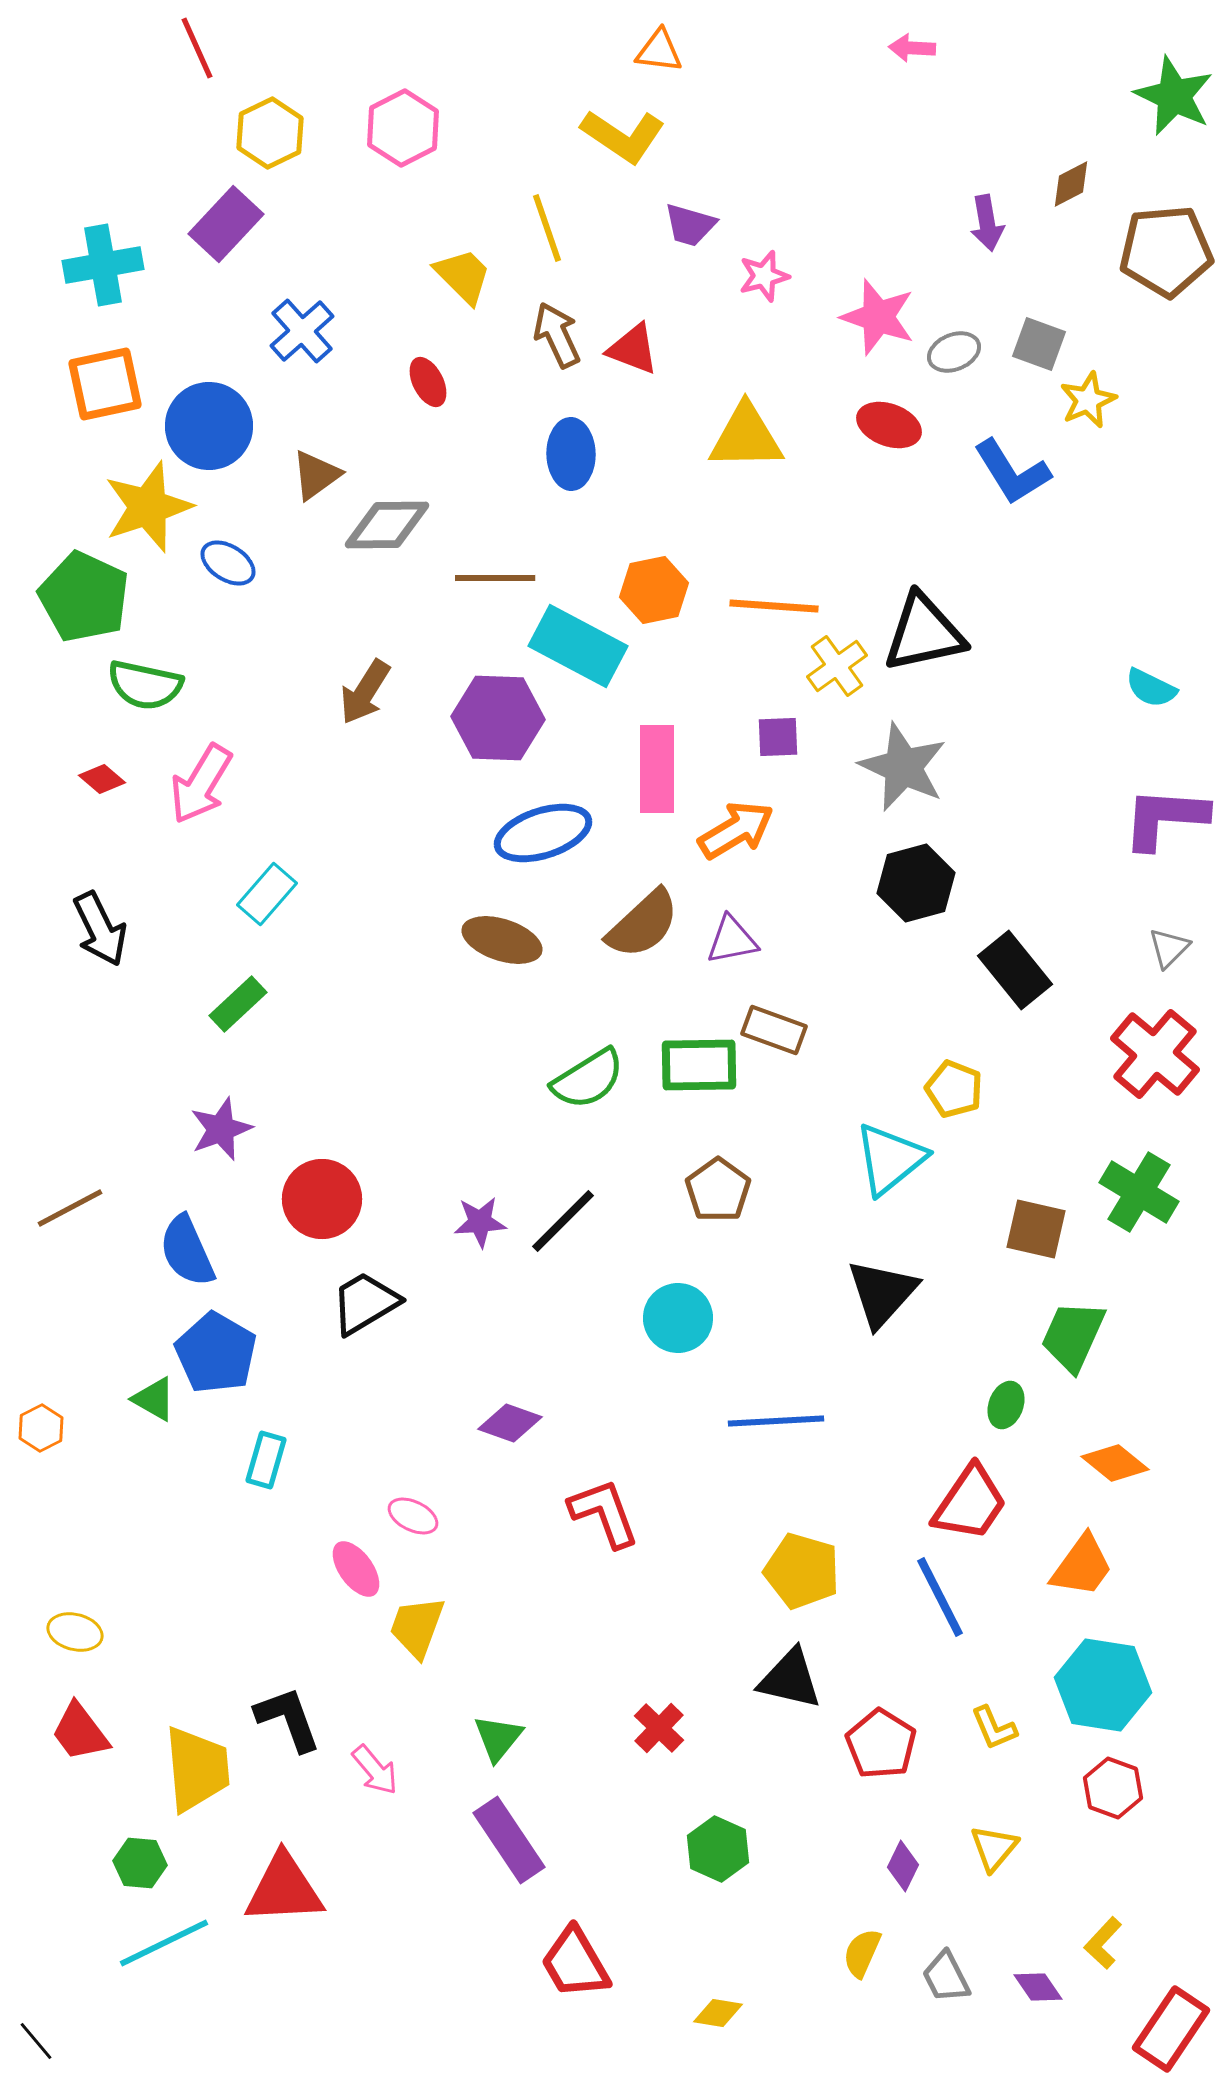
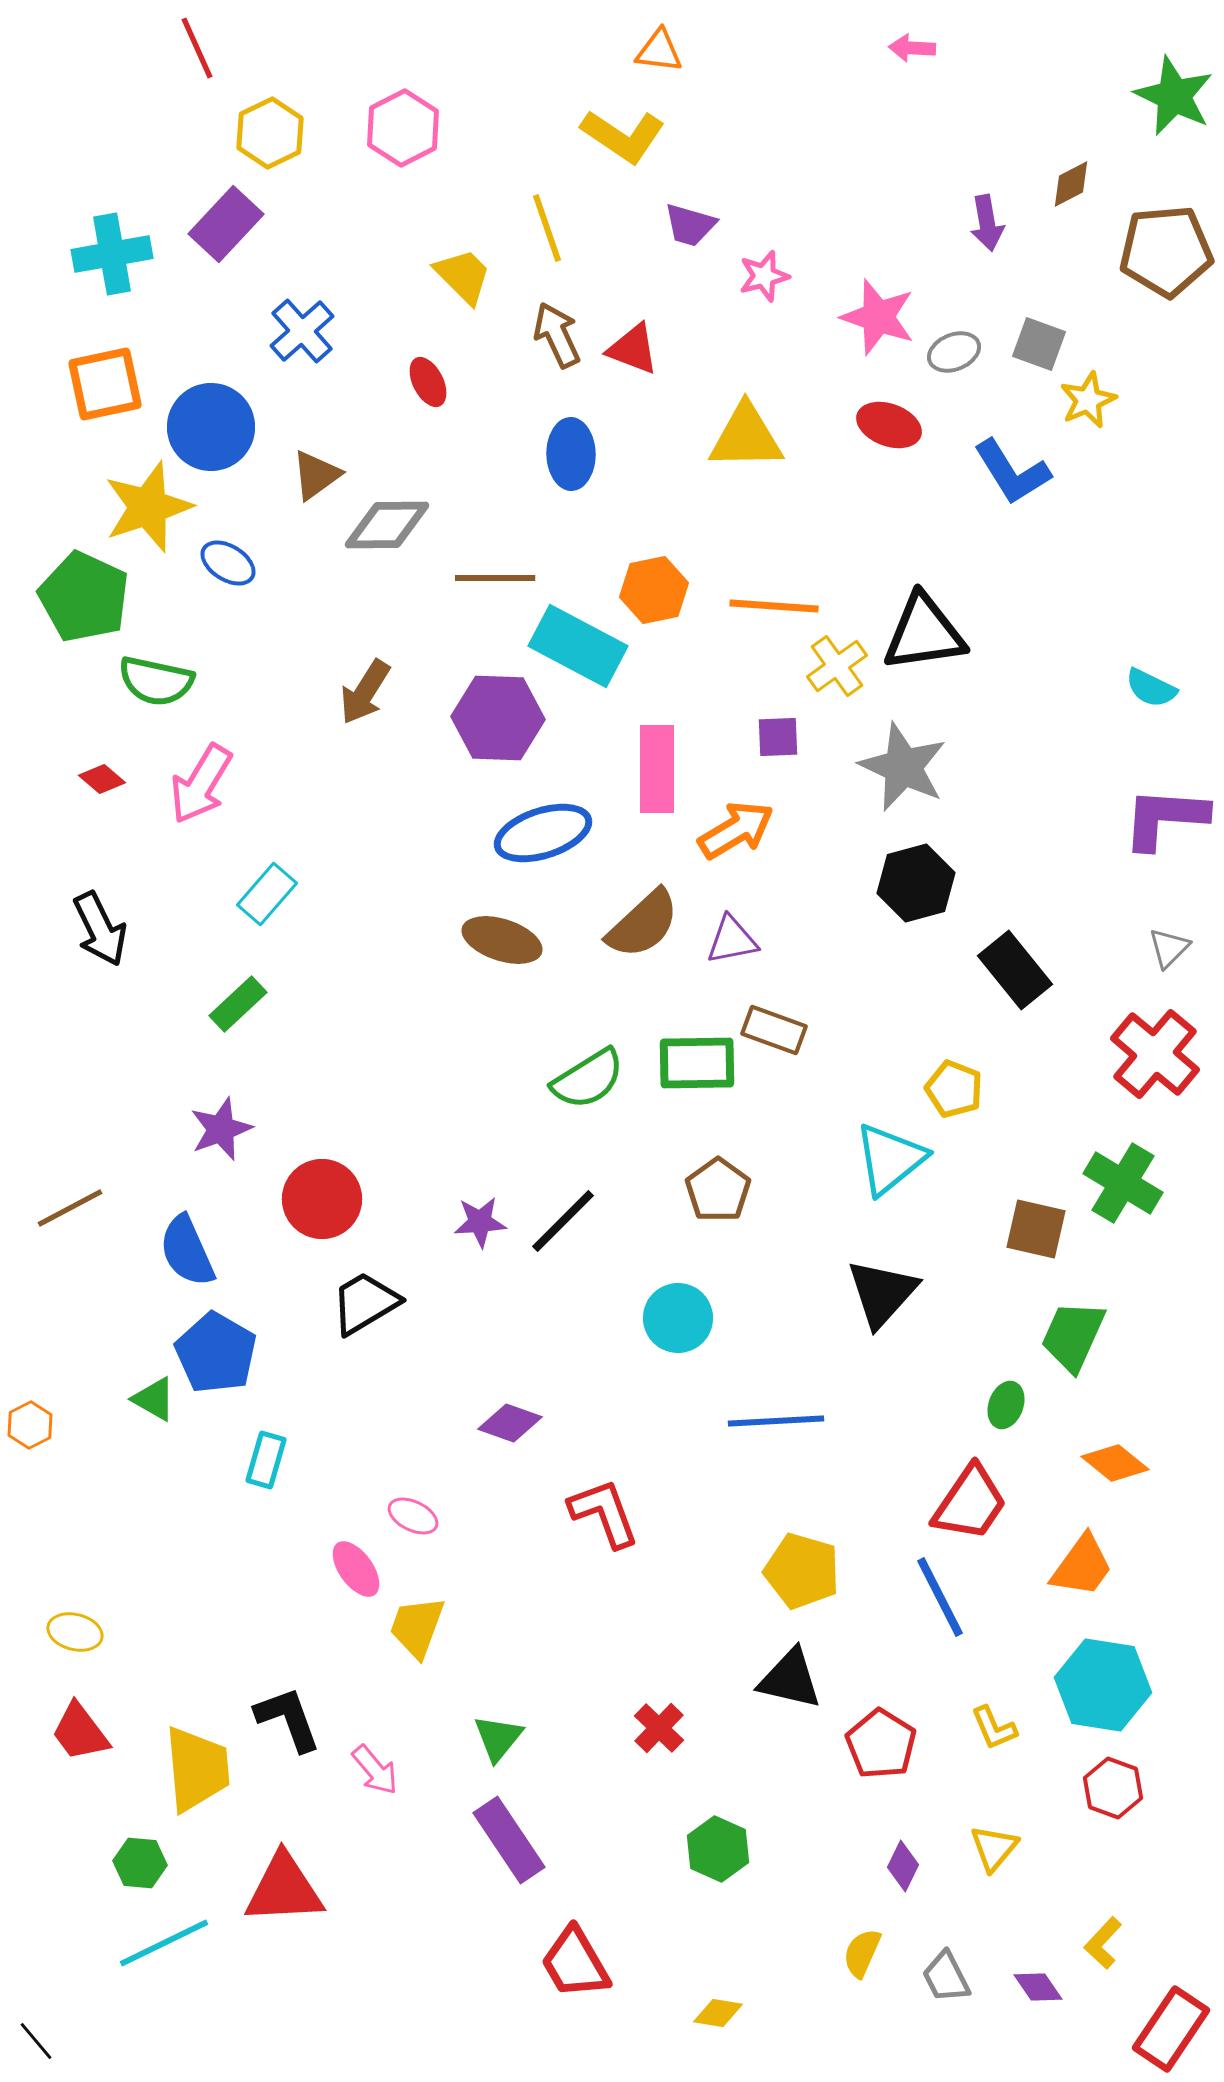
cyan cross at (103, 265): moved 9 px right, 11 px up
blue circle at (209, 426): moved 2 px right, 1 px down
black triangle at (924, 633): rotated 4 degrees clockwise
green semicircle at (145, 685): moved 11 px right, 4 px up
green rectangle at (699, 1065): moved 2 px left, 2 px up
green cross at (1139, 1192): moved 16 px left, 9 px up
orange hexagon at (41, 1428): moved 11 px left, 3 px up
